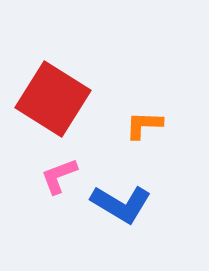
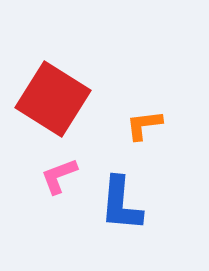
orange L-shape: rotated 9 degrees counterclockwise
blue L-shape: rotated 64 degrees clockwise
